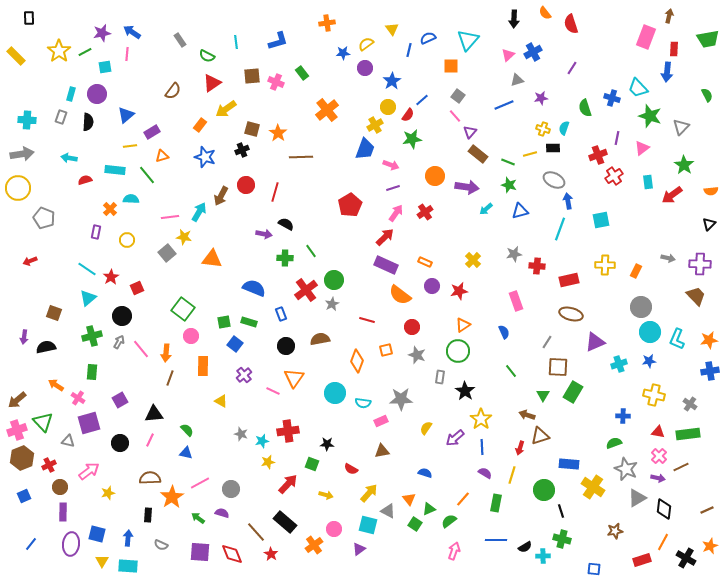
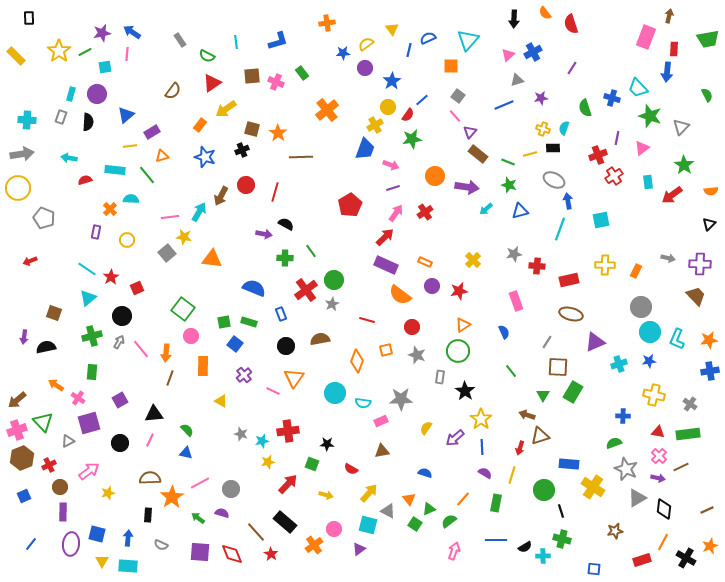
gray triangle at (68, 441): rotated 40 degrees counterclockwise
